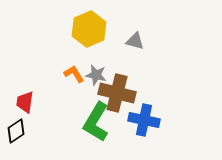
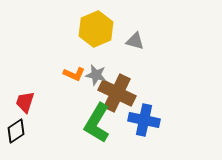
yellow hexagon: moved 7 px right
orange L-shape: rotated 145 degrees clockwise
brown cross: rotated 12 degrees clockwise
red trapezoid: rotated 10 degrees clockwise
green L-shape: moved 1 px right, 1 px down
